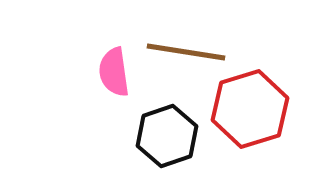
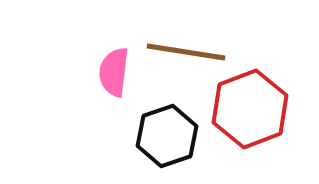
pink semicircle: rotated 15 degrees clockwise
red hexagon: rotated 4 degrees counterclockwise
